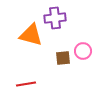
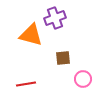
purple cross: rotated 15 degrees counterclockwise
pink circle: moved 28 px down
